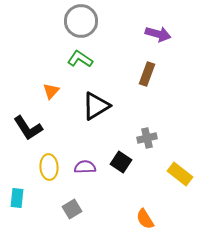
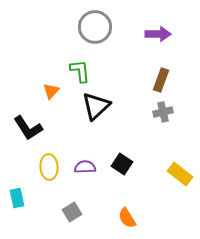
gray circle: moved 14 px right, 6 px down
purple arrow: rotated 15 degrees counterclockwise
green L-shape: moved 12 px down; rotated 50 degrees clockwise
brown rectangle: moved 14 px right, 6 px down
black triangle: rotated 12 degrees counterclockwise
gray cross: moved 16 px right, 26 px up
black square: moved 1 px right, 2 px down
cyan rectangle: rotated 18 degrees counterclockwise
gray square: moved 3 px down
orange semicircle: moved 18 px left, 1 px up
